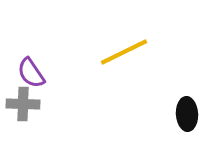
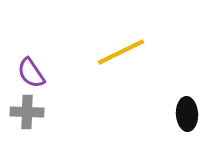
yellow line: moved 3 px left
gray cross: moved 4 px right, 8 px down
